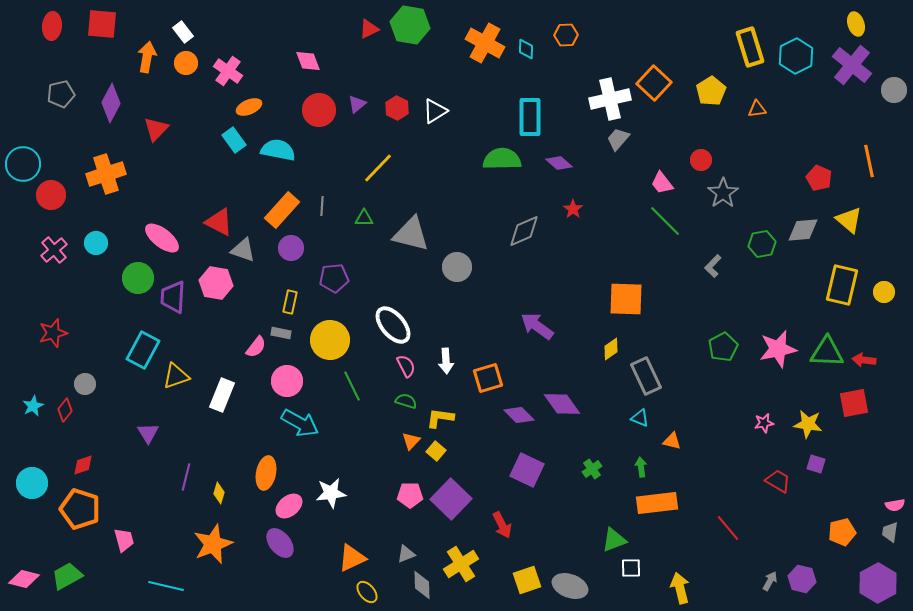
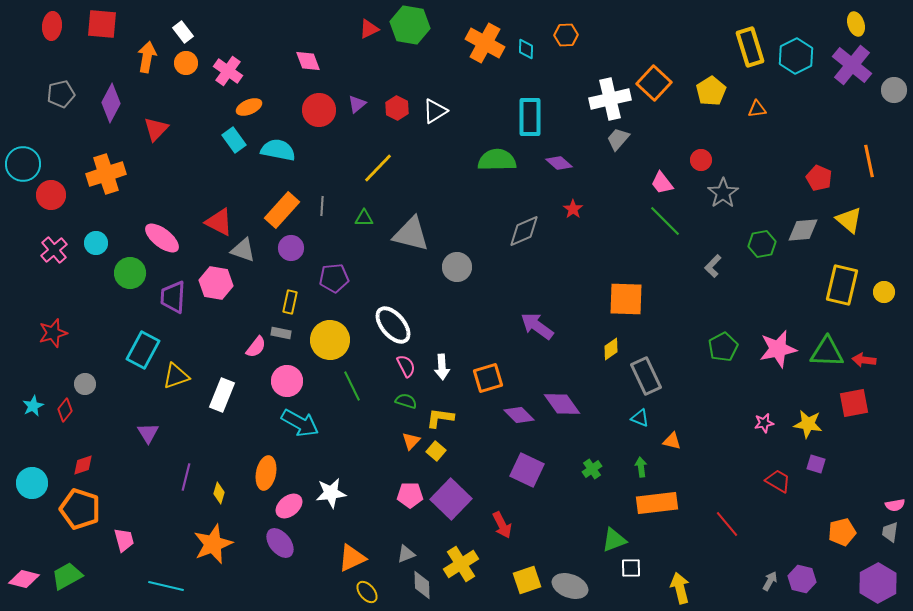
green semicircle at (502, 159): moved 5 px left, 1 px down
green circle at (138, 278): moved 8 px left, 5 px up
white arrow at (446, 361): moved 4 px left, 6 px down
red line at (728, 528): moved 1 px left, 4 px up
